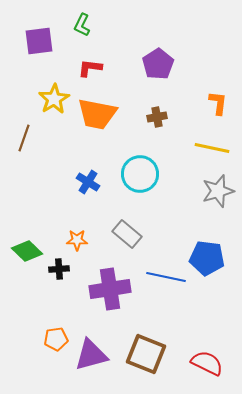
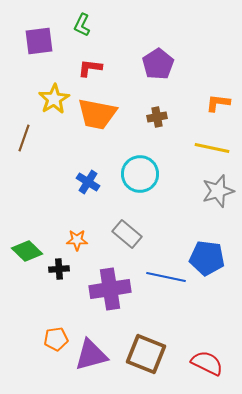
orange L-shape: rotated 90 degrees counterclockwise
